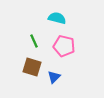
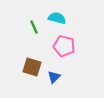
green line: moved 14 px up
